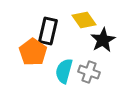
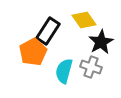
black rectangle: rotated 20 degrees clockwise
black star: moved 2 px left, 2 px down
orange pentagon: rotated 8 degrees clockwise
gray cross: moved 2 px right, 5 px up
